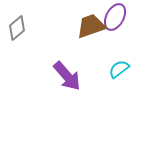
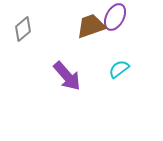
gray diamond: moved 6 px right, 1 px down
